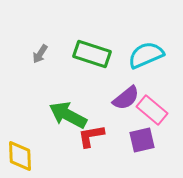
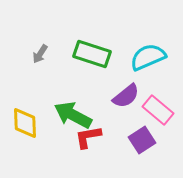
cyan semicircle: moved 2 px right, 2 px down
purple semicircle: moved 2 px up
pink rectangle: moved 6 px right
green arrow: moved 5 px right
red L-shape: moved 3 px left, 1 px down
purple square: rotated 20 degrees counterclockwise
yellow diamond: moved 5 px right, 33 px up
